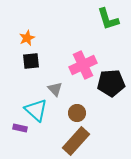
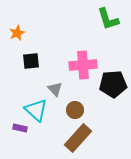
orange star: moved 10 px left, 5 px up
pink cross: rotated 20 degrees clockwise
black pentagon: moved 2 px right, 1 px down
brown circle: moved 2 px left, 3 px up
brown rectangle: moved 2 px right, 3 px up
